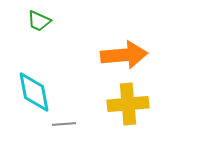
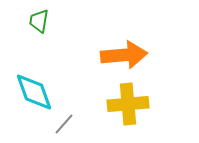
green trapezoid: rotated 75 degrees clockwise
cyan diamond: rotated 9 degrees counterclockwise
gray line: rotated 45 degrees counterclockwise
